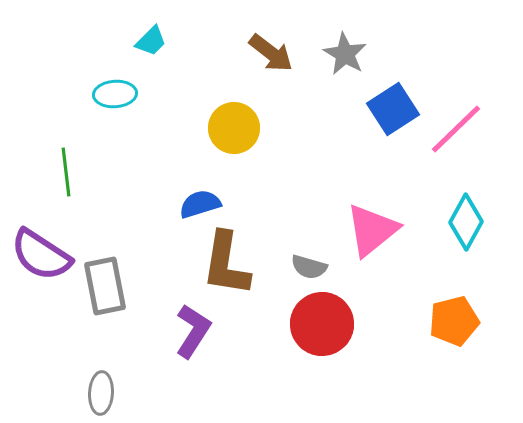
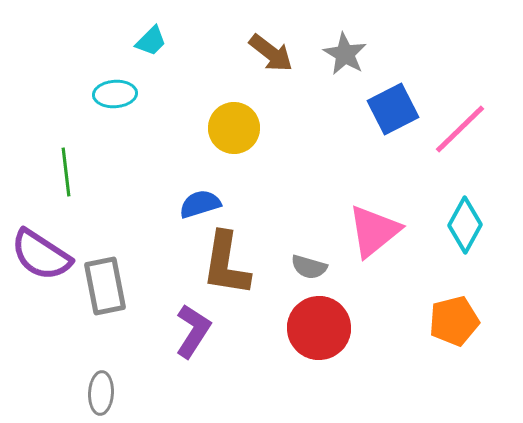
blue square: rotated 6 degrees clockwise
pink line: moved 4 px right
cyan diamond: moved 1 px left, 3 px down
pink triangle: moved 2 px right, 1 px down
red circle: moved 3 px left, 4 px down
